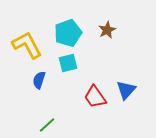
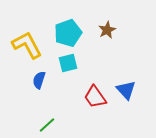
blue triangle: rotated 25 degrees counterclockwise
